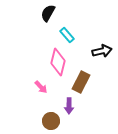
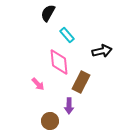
pink diamond: moved 1 px right; rotated 20 degrees counterclockwise
pink arrow: moved 3 px left, 3 px up
brown circle: moved 1 px left
